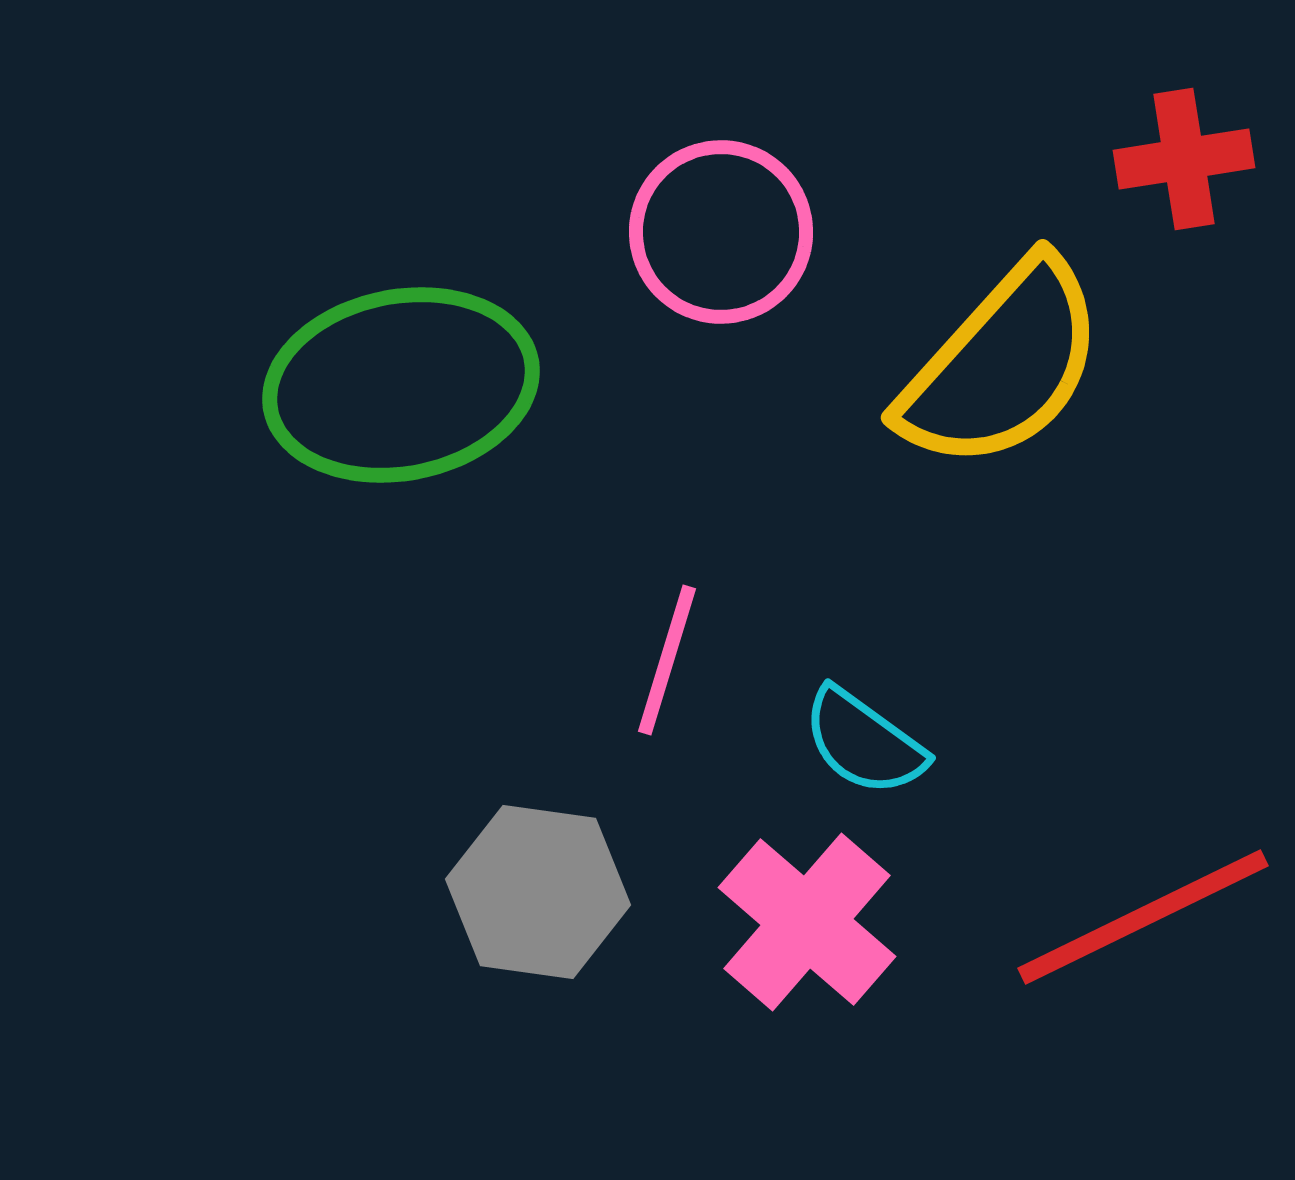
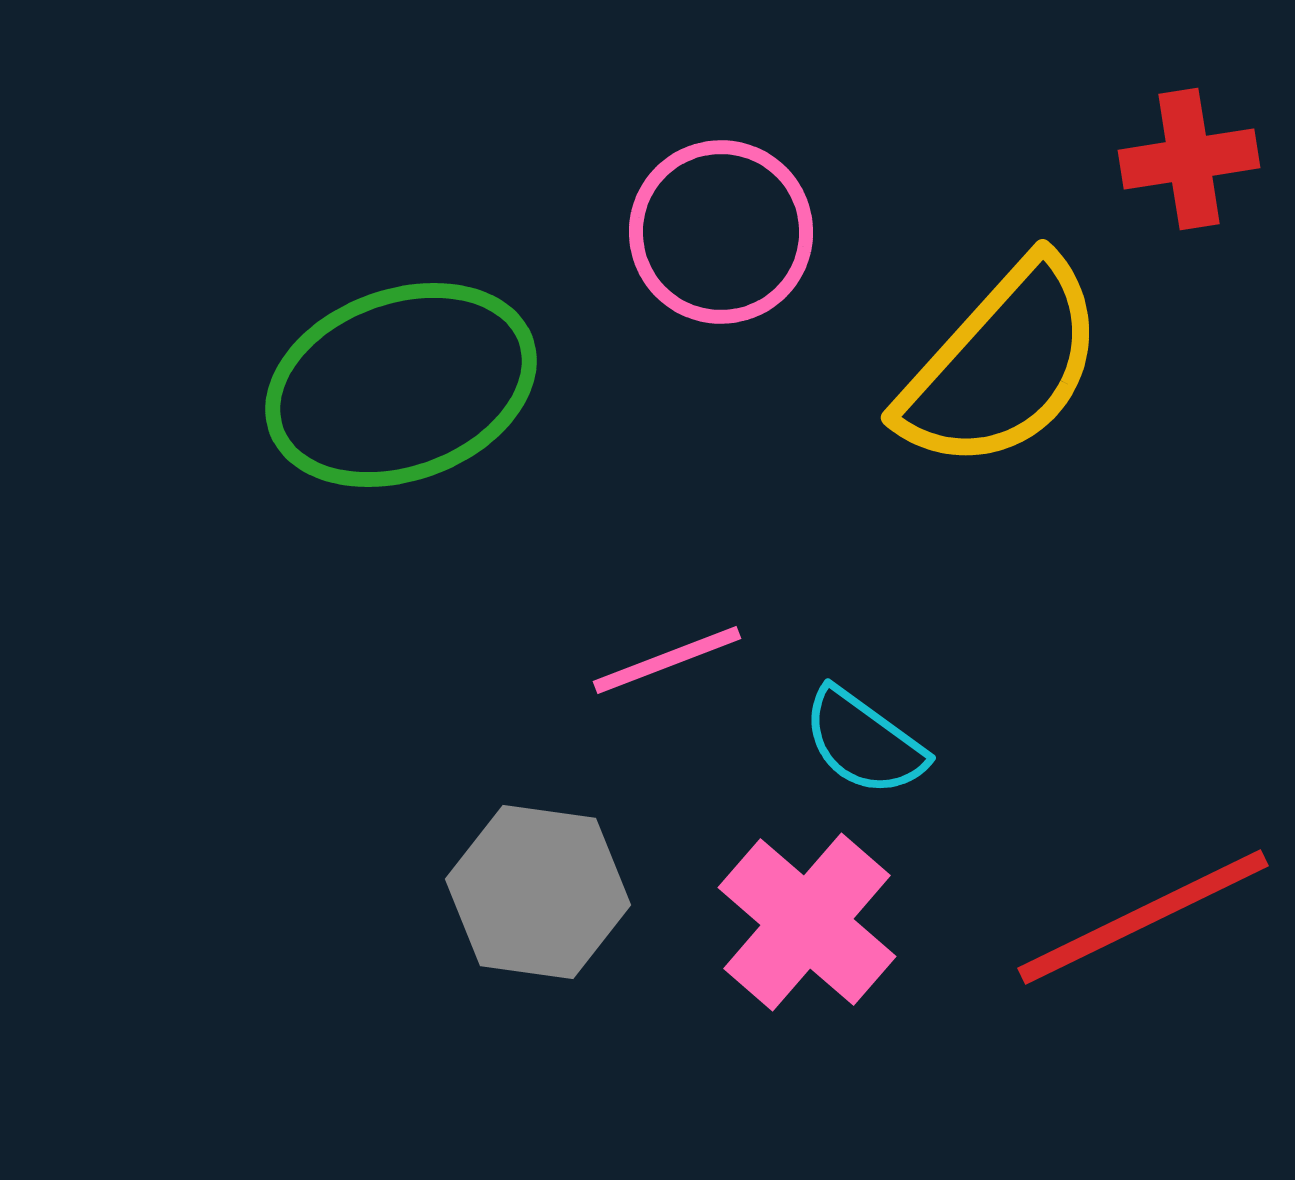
red cross: moved 5 px right
green ellipse: rotated 9 degrees counterclockwise
pink line: rotated 52 degrees clockwise
